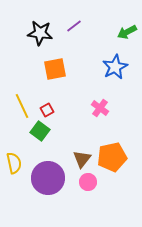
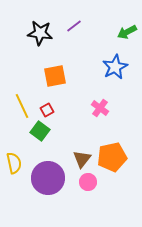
orange square: moved 7 px down
